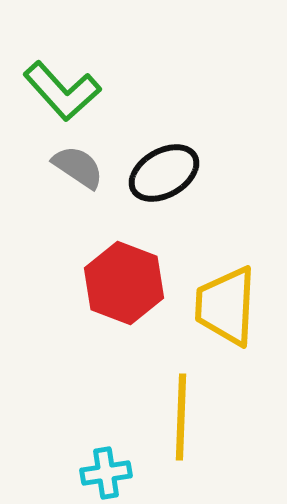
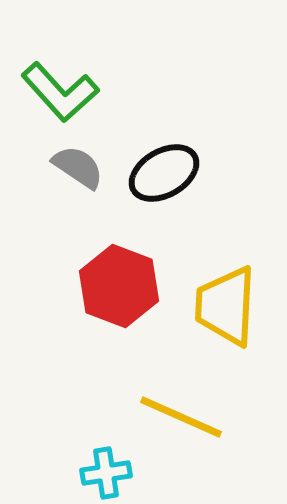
green L-shape: moved 2 px left, 1 px down
red hexagon: moved 5 px left, 3 px down
yellow line: rotated 68 degrees counterclockwise
